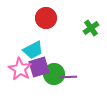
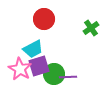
red circle: moved 2 px left, 1 px down
cyan trapezoid: moved 1 px up
purple square: moved 1 px up
